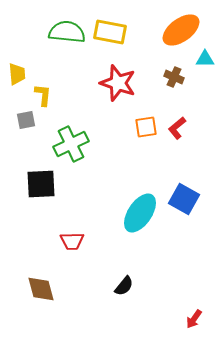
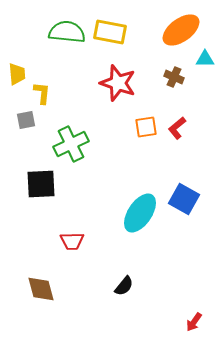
yellow L-shape: moved 1 px left, 2 px up
red arrow: moved 3 px down
